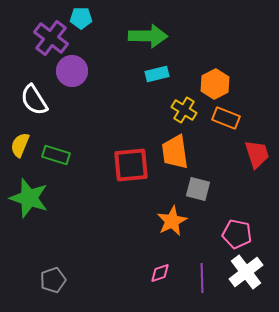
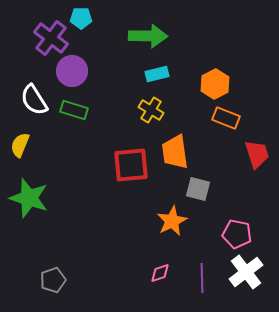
yellow cross: moved 33 px left
green rectangle: moved 18 px right, 45 px up
